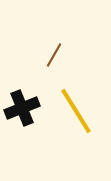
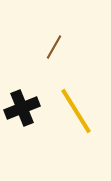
brown line: moved 8 px up
